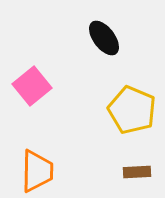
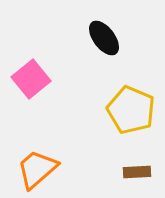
pink square: moved 1 px left, 7 px up
yellow pentagon: moved 1 px left
orange trapezoid: moved 2 px up; rotated 132 degrees counterclockwise
